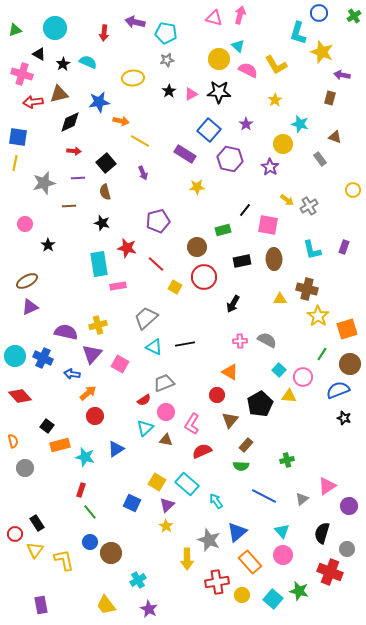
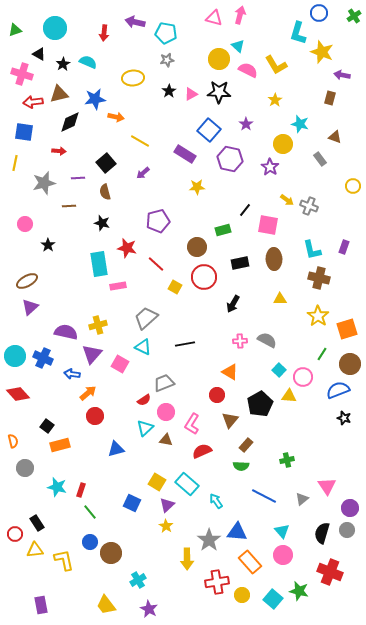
blue star at (99, 102): moved 4 px left, 3 px up
orange arrow at (121, 121): moved 5 px left, 4 px up
blue square at (18, 137): moved 6 px right, 5 px up
red arrow at (74, 151): moved 15 px left
purple arrow at (143, 173): rotated 72 degrees clockwise
yellow circle at (353, 190): moved 4 px up
gray cross at (309, 206): rotated 36 degrees counterclockwise
black rectangle at (242, 261): moved 2 px left, 2 px down
brown cross at (307, 289): moved 12 px right, 11 px up
purple triangle at (30, 307): rotated 18 degrees counterclockwise
cyan triangle at (154, 347): moved 11 px left
red diamond at (20, 396): moved 2 px left, 2 px up
blue triangle at (116, 449): rotated 18 degrees clockwise
cyan star at (85, 457): moved 28 px left, 30 px down
pink triangle at (327, 486): rotated 30 degrees counterclockwise
purple circle at (349, 506): moved 1 px right, 2 px down
blue triangle at (237, 532): rotated 45 degrees clockwise
gray star at (209, 540): rotated 15 degrees clockwise
gray circle at (347, 549): moved 19 px up
yellow triangle at (35, 550): rotated 48 degrees clockwise
